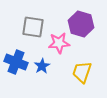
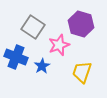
gray square: rotated 25 degrees clockwise
pink star: moved 2 px down; rotated 15 degrees counterclockwise
blue cross: moved 5 px up
